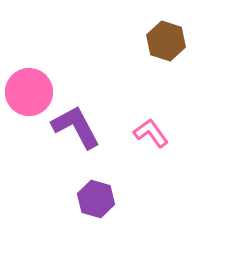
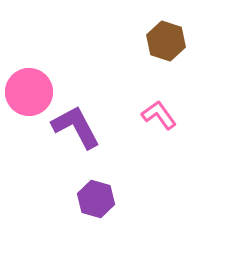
pink L-shape: moved 8 px right, 18 px up
